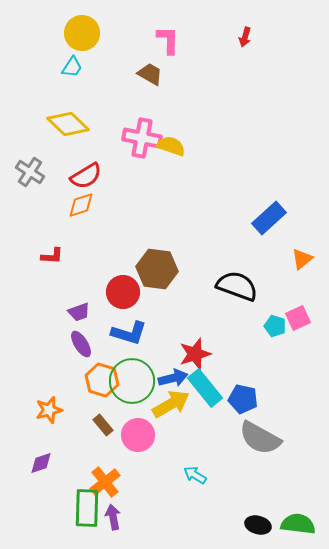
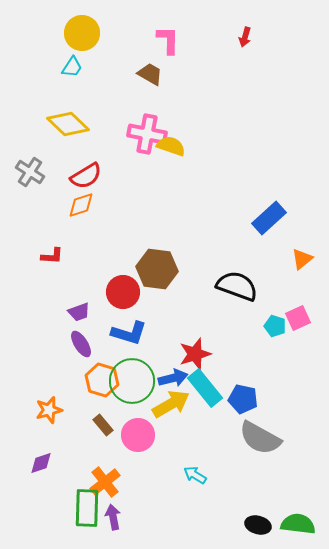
pink cross: moved 5 px right, 4 px up
